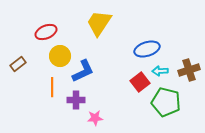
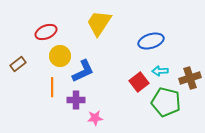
blue ellipse: moved 4 px right, 8 px up
brown cross: moved 1 px right, 8 px down
red square: moved 1 px left
